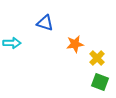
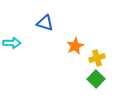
orange star: moved 2 px down; rotated 18 degrees counterclockwise
yellow cross: rotated 28 degrees clockwise
green square: moved 4 px left, 3 px up; rotated 24 degrees clockwise
